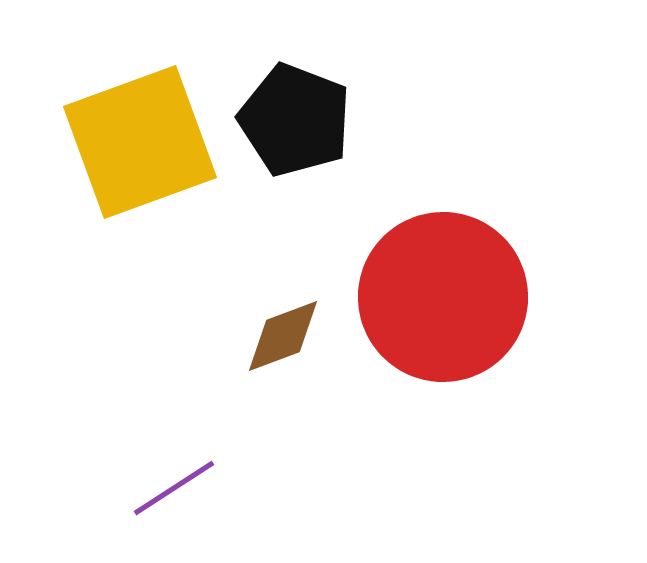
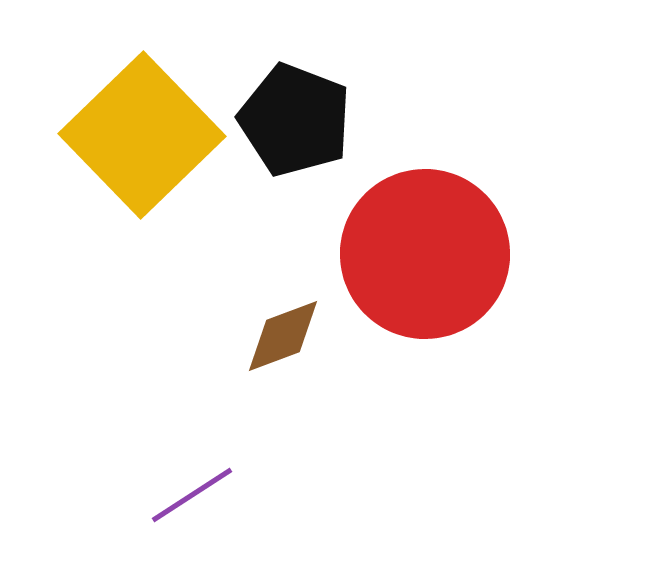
yellow square: moved 2 px right, 7 px up; rotated 24 degrees counterclockwise
red circle: moved 18 px left, 43 px up
purple line: moved 18 px right, 7 px down
